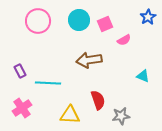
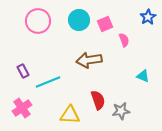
pink semicircle: rotated 80 degrees counterclockwise
purple rectangle: moved 3 px right
cyan line: moved 1 px up; rotated 25 degrees counterclockwise
gray star: moved 5 px up
